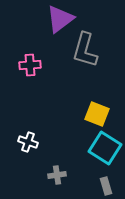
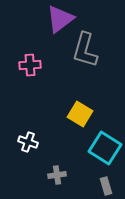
yellow square: moved 17 px left; rotated 10 degrees clockwise
